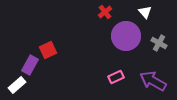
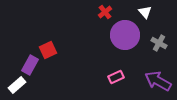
purple circle: moved 1 px left, 1 px up
purple arrow: moved 5 px right
